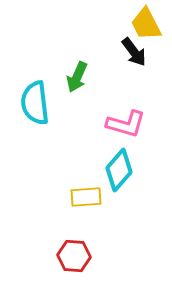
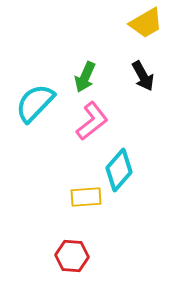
yellow trapezoid: moved 1 px up; rotated 93 degrees counterclockwise
black arrow: moved 9 px right, 24 px down; rotated 8 degrees clockwise
green arrow: moved 8 px right
cyan semicircle: rotated 51 degrees clockwise
pink L-shape: moved 34 px left, 3 px up; rotated 54 degrees counterclockwise
red hexagon: moved 2 px left
